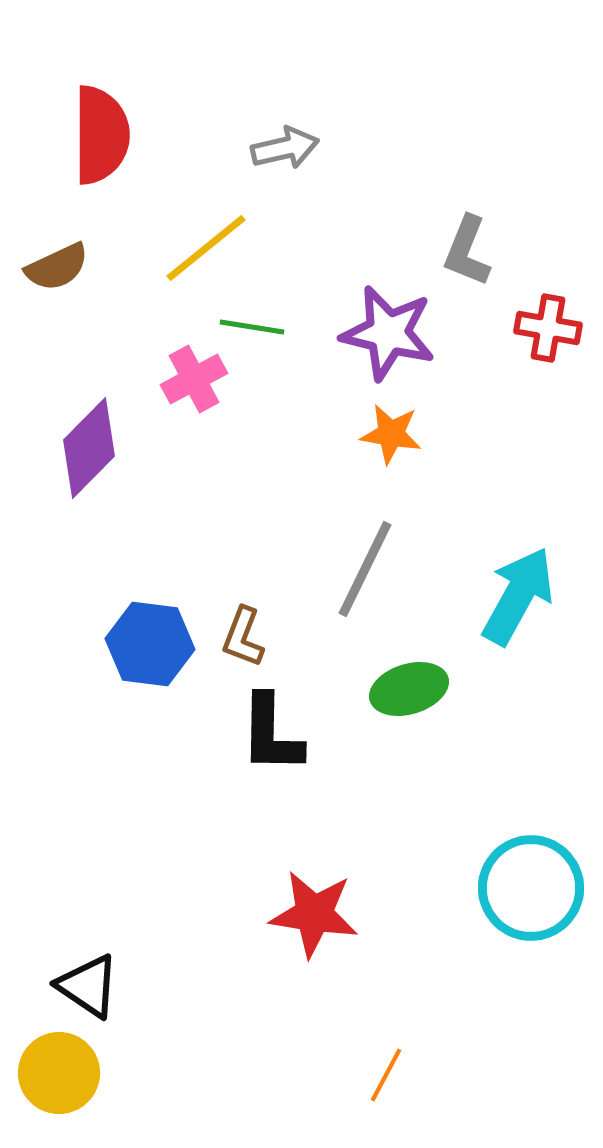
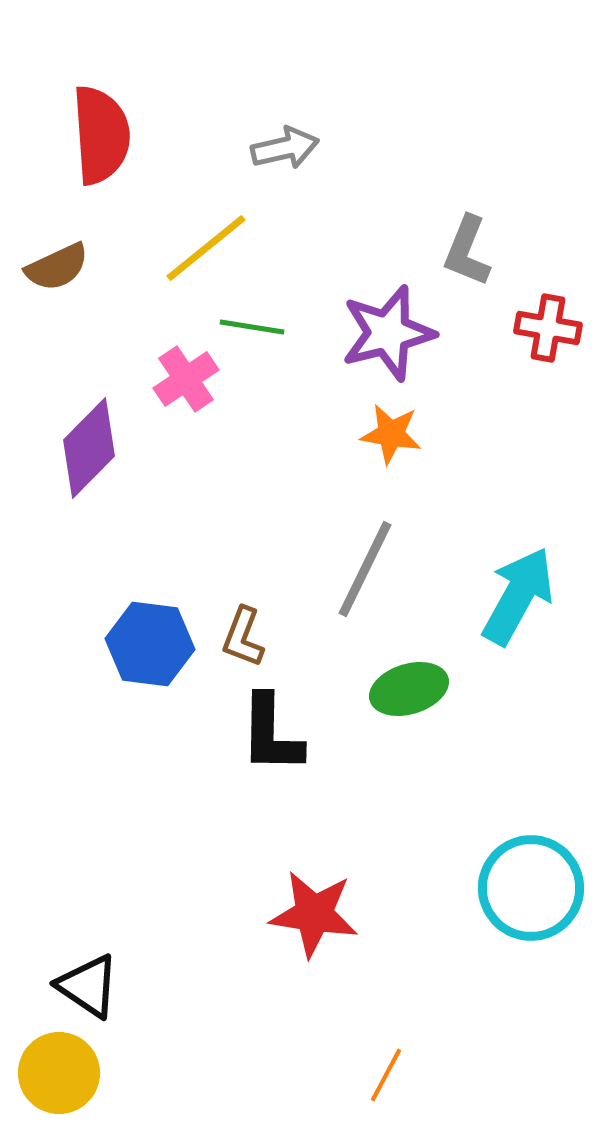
red semicircle: rotated 4 degrees counterclockwise
purple star: rotated 28 degrees counterclockwise
pink cross: moved 8 px left; rotated 6 degrees counterclockwise
